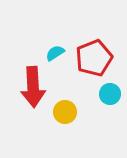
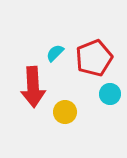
cyan semicircle: rotated 12 degrees counterclockwise
